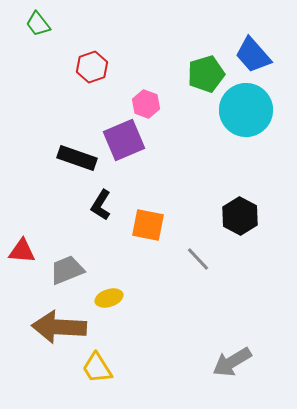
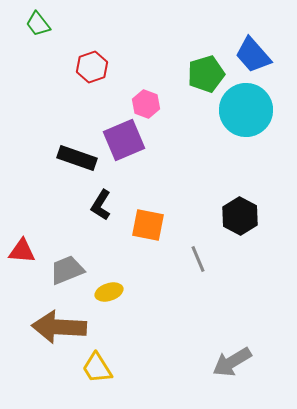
gray line: rotated 20 degrees clockwise
yellow ellipse: moved 6 px up
